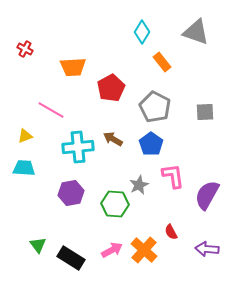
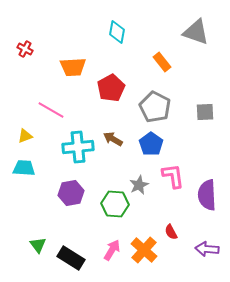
cyan diamond: moved 25 px left; rotated 20 degrees counterclockwise
purple semicircle: rotated 32 degrees counterclockwise
pink arrow: rotated 30 degrees counterclockwise
